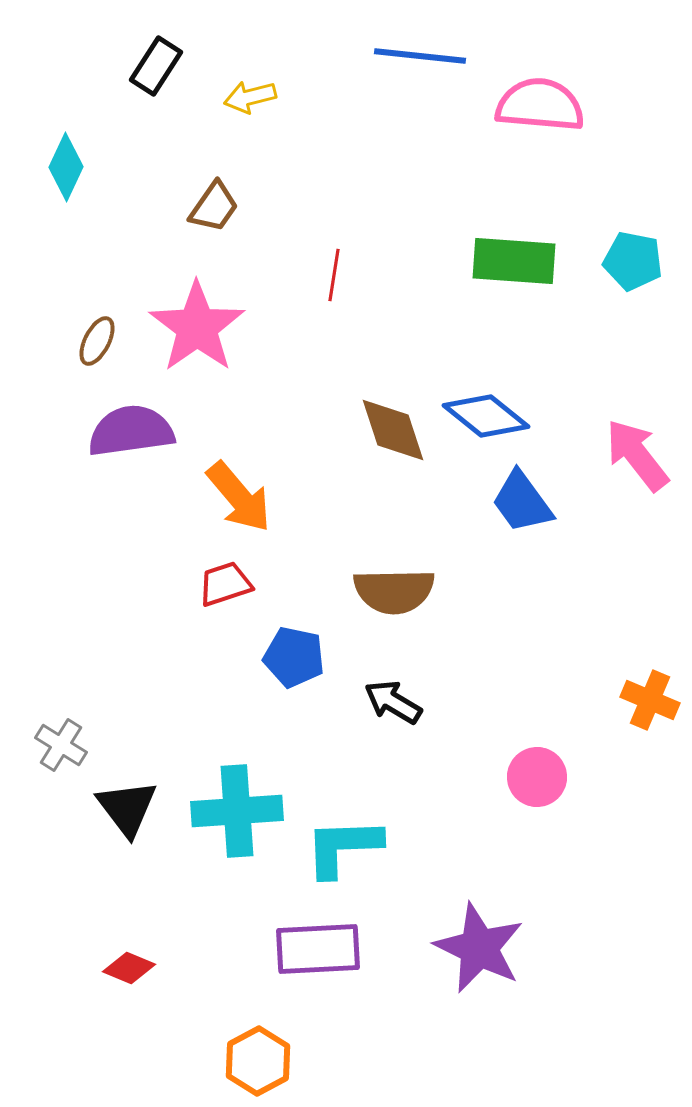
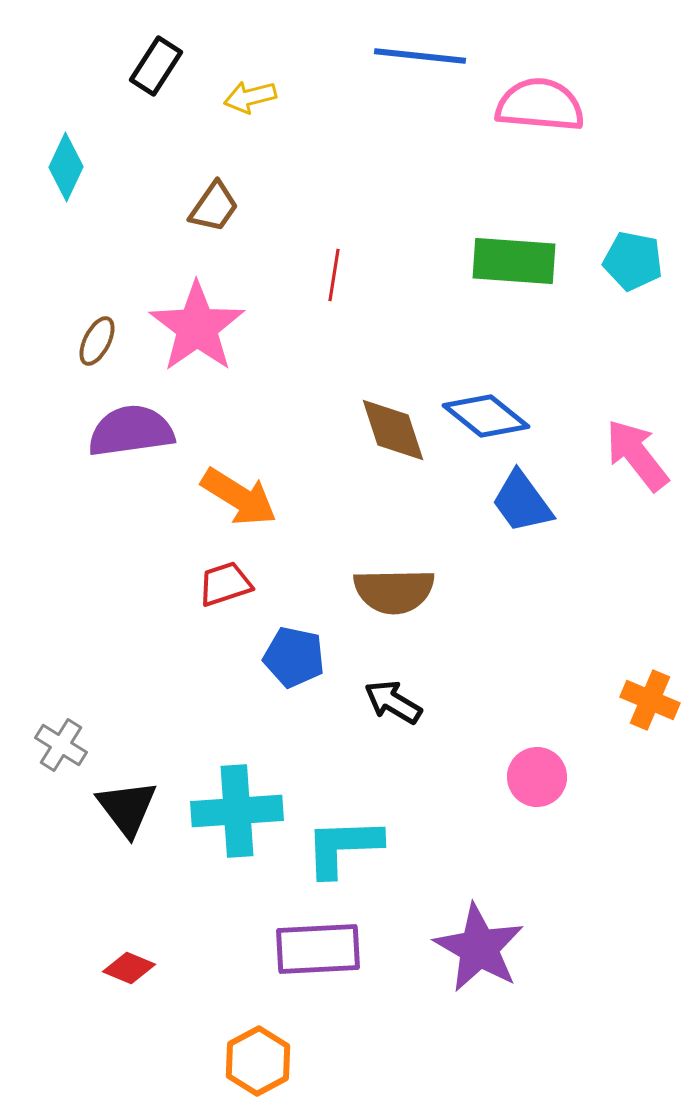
orange arrow: rotated 18 degrees counterclockwise
purple star: rotated 4 degrees clockwise
